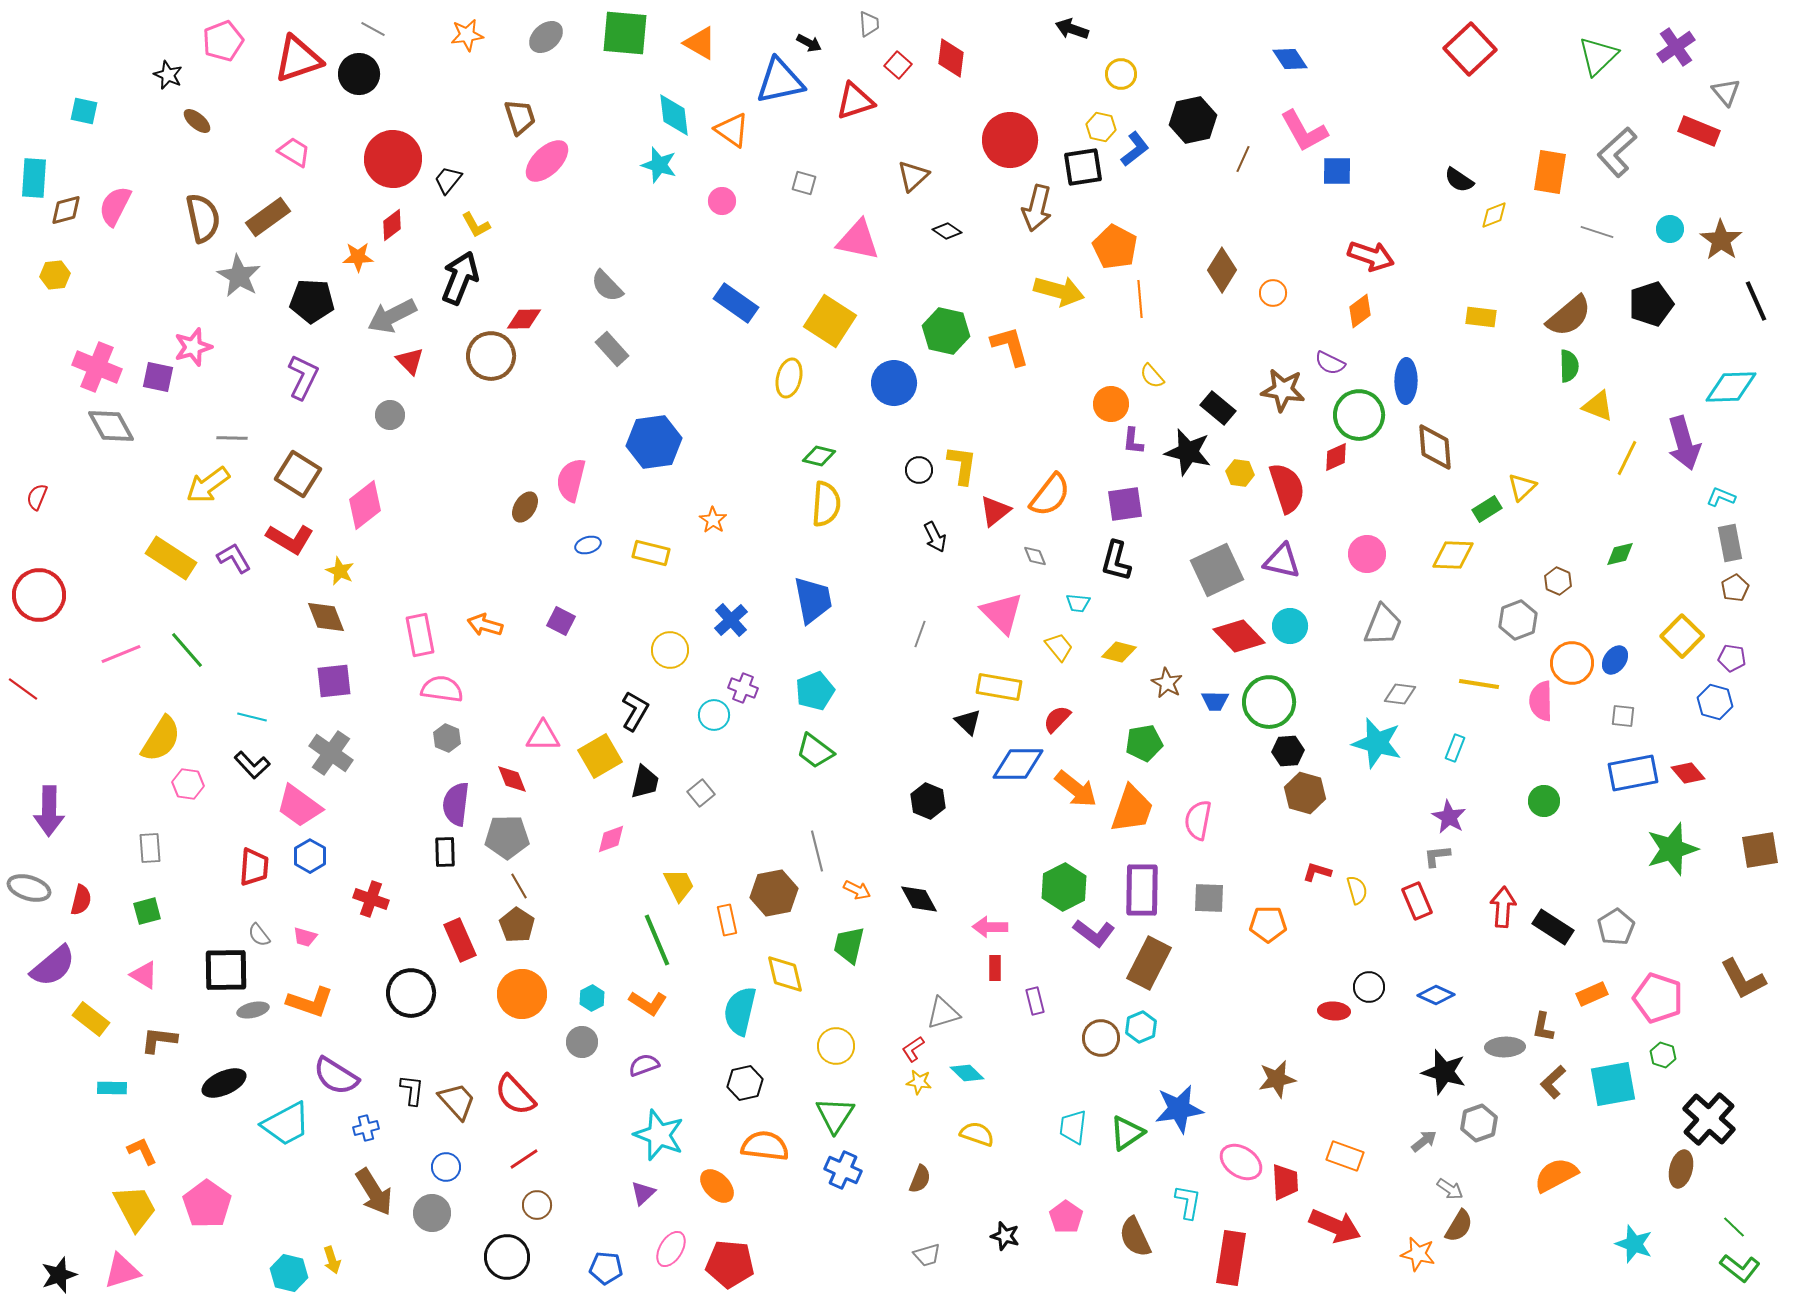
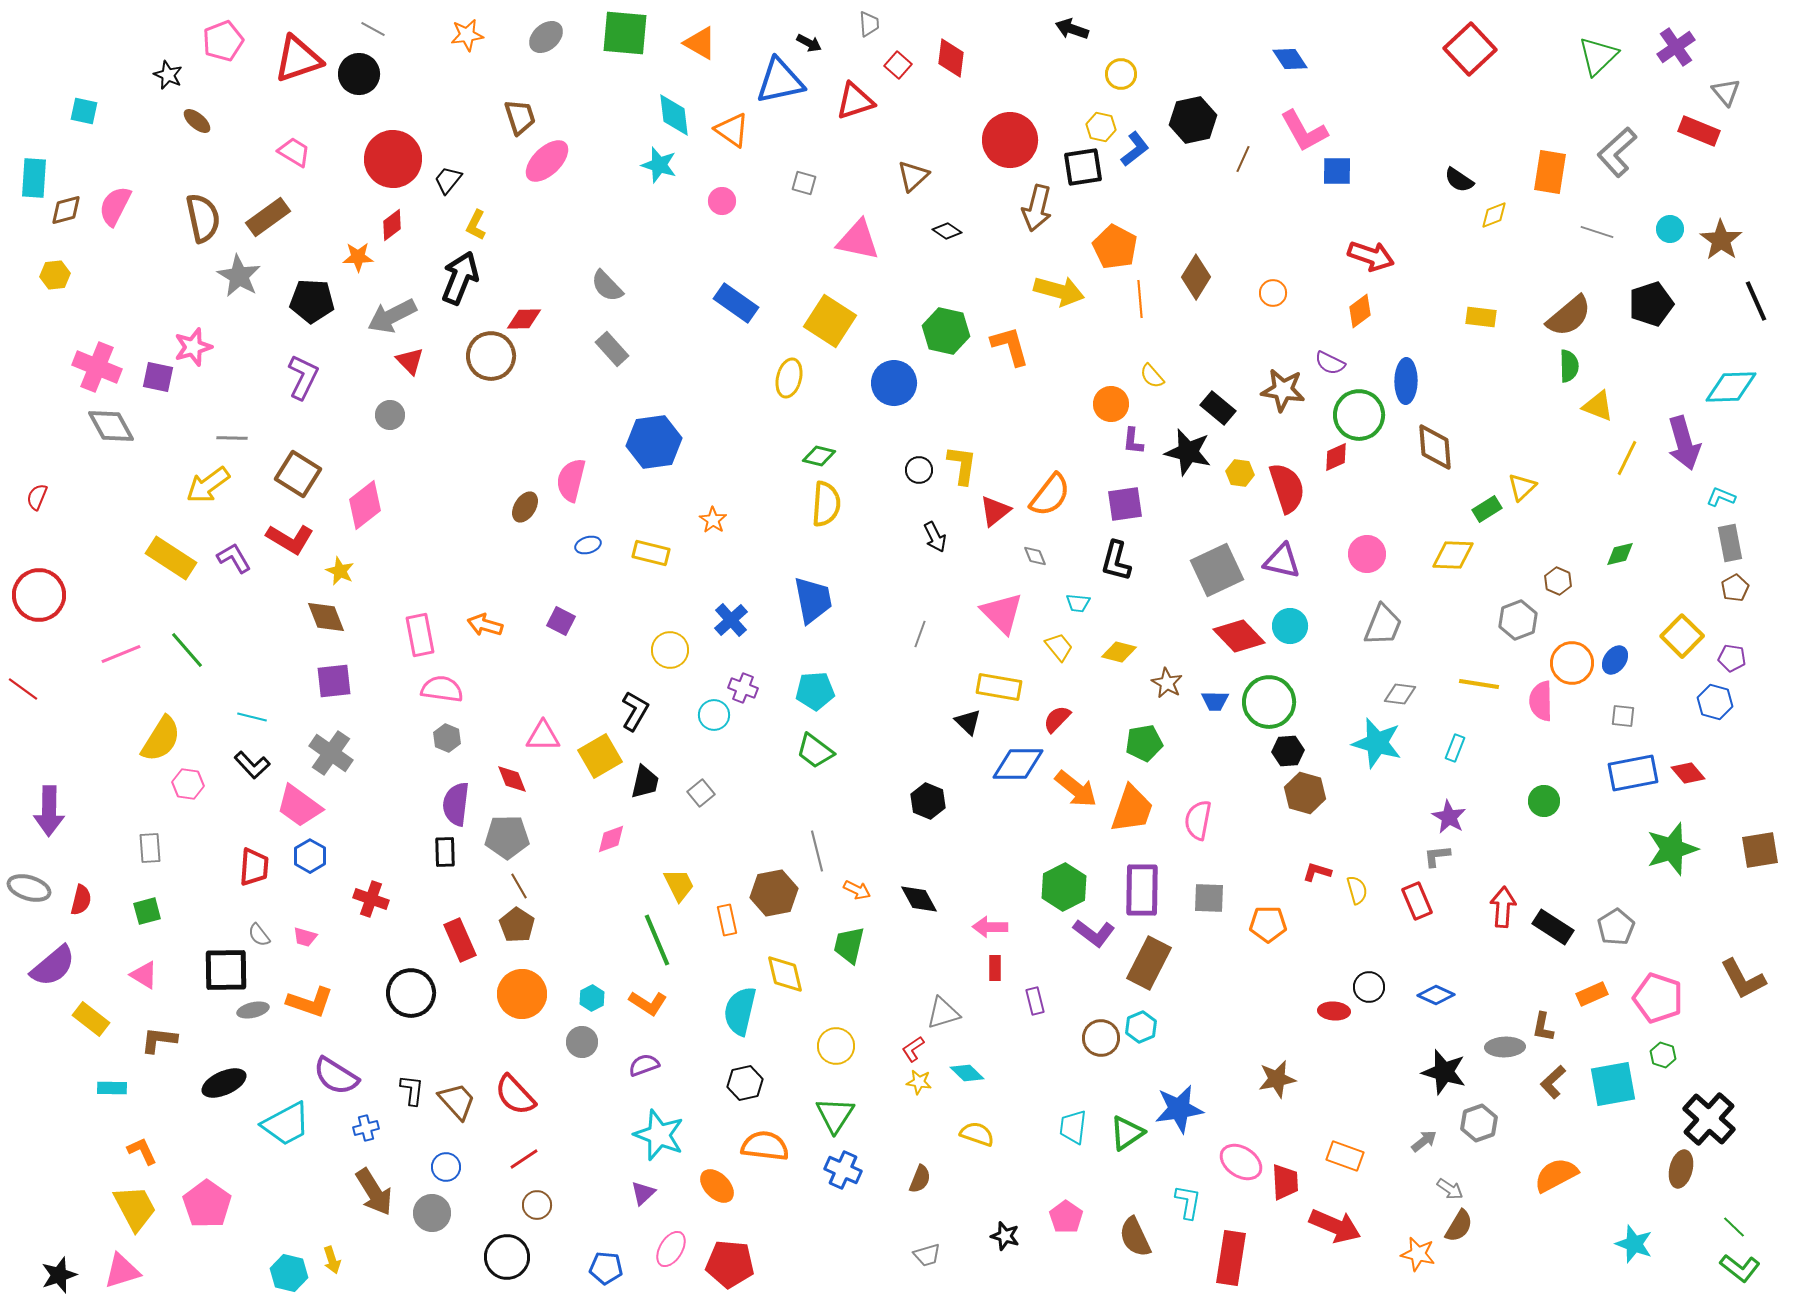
yellow L-shape at (476, 225): rotated 56 degrees clockwise
brown diamond at (1222, 270): moved 26 px left, 7 px down
cyan pentagon at (815, 691): rotated 18 degrees clockwise
